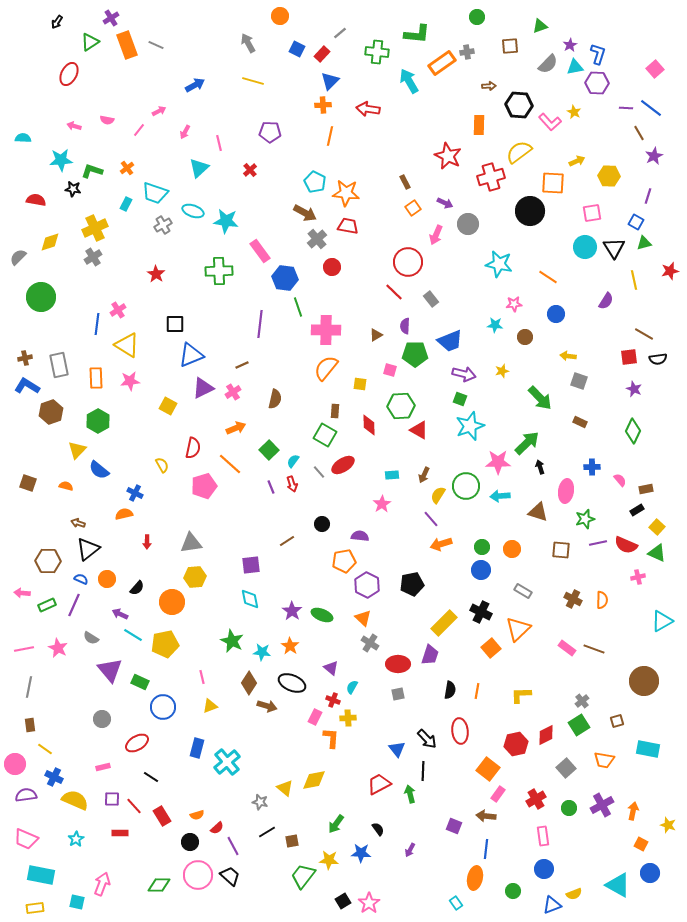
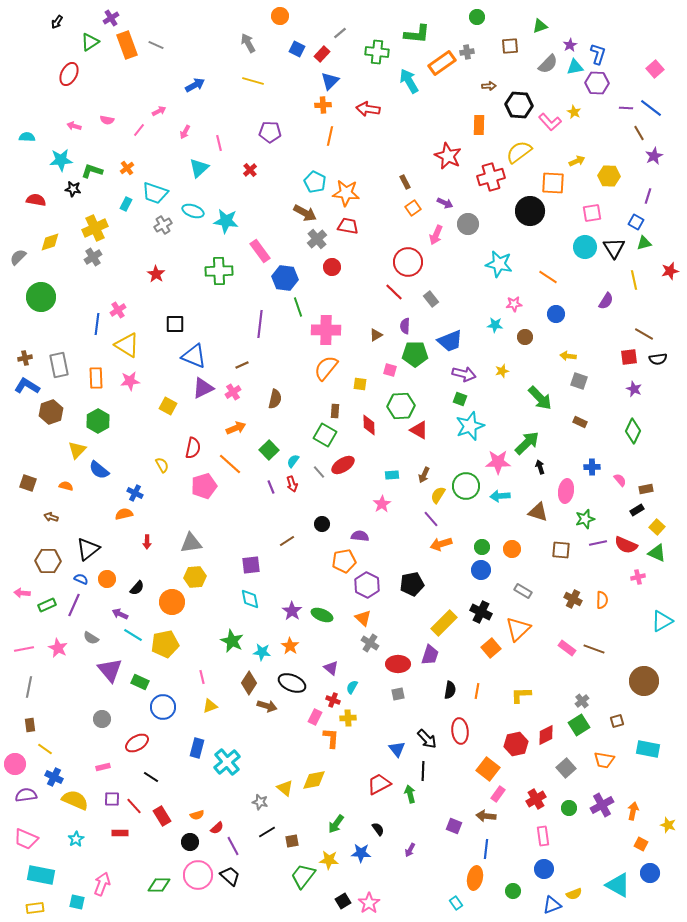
cyan semicircle at (23, 138): moved 4 px right, 1 px up
blue triangle at (191, 355): moved 3 px right, 1 px down; rotated 44 degrees clockwise
brown arrow at (78, 523): moved 27 px left, 6 px up
